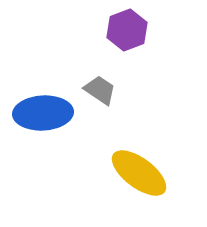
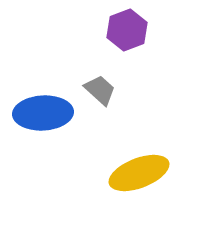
gray trapezoid: rotated 8 degrees clockwise
yellow ellipse: rotated 58 degrees counterclockwise
